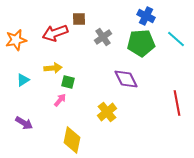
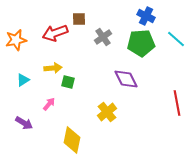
pink arrow: moved 11 px left, 4 px down
